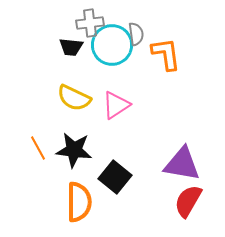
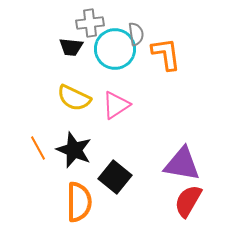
cyan circle: moved 3 px right, 4 px down
black star: rotated 15 degrees clockwise
